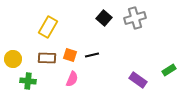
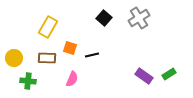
gray cross: moved 4 px right; rotated 15 degrees counterclockwise
orange square: moved 7 px up
yellow circle: moved 1 px right, 1 px up
green rectangle: moved 4 px down
purple rectangle: moved 6 px right, 4 px up
